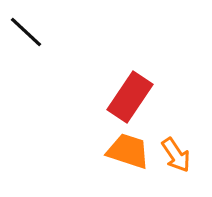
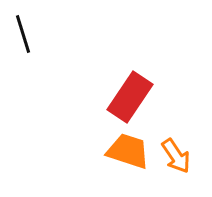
black line: moved 3 px left, 2 px down; rotated 30 degrees clockwise
orange arrow: moved 1 px down
